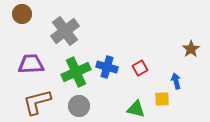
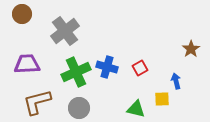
purple trapezoid: moved 4 px left
gray circle: moved 2 px down
